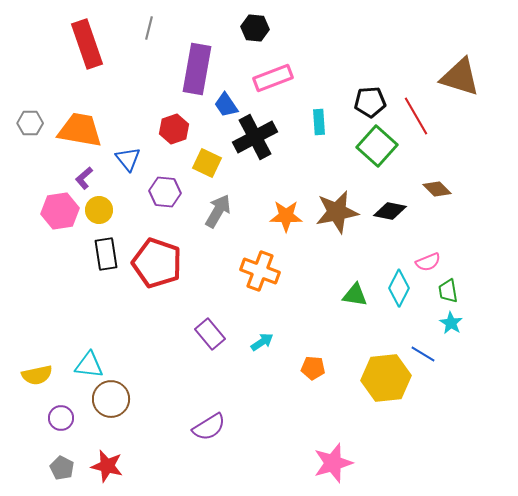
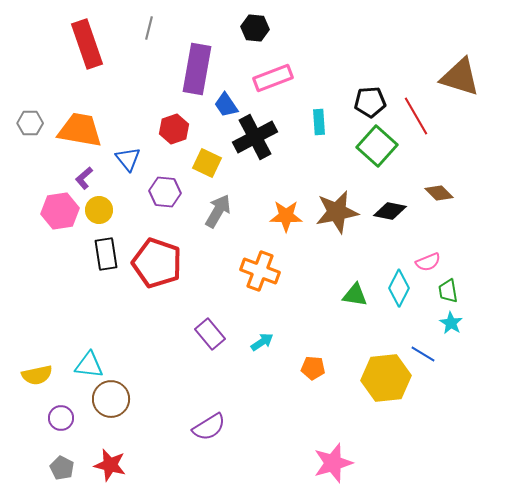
brown diamond at (437, 189): moved 2 px right, 4 px down
red star at (107, 466): moved 3 px right, 1 px up
